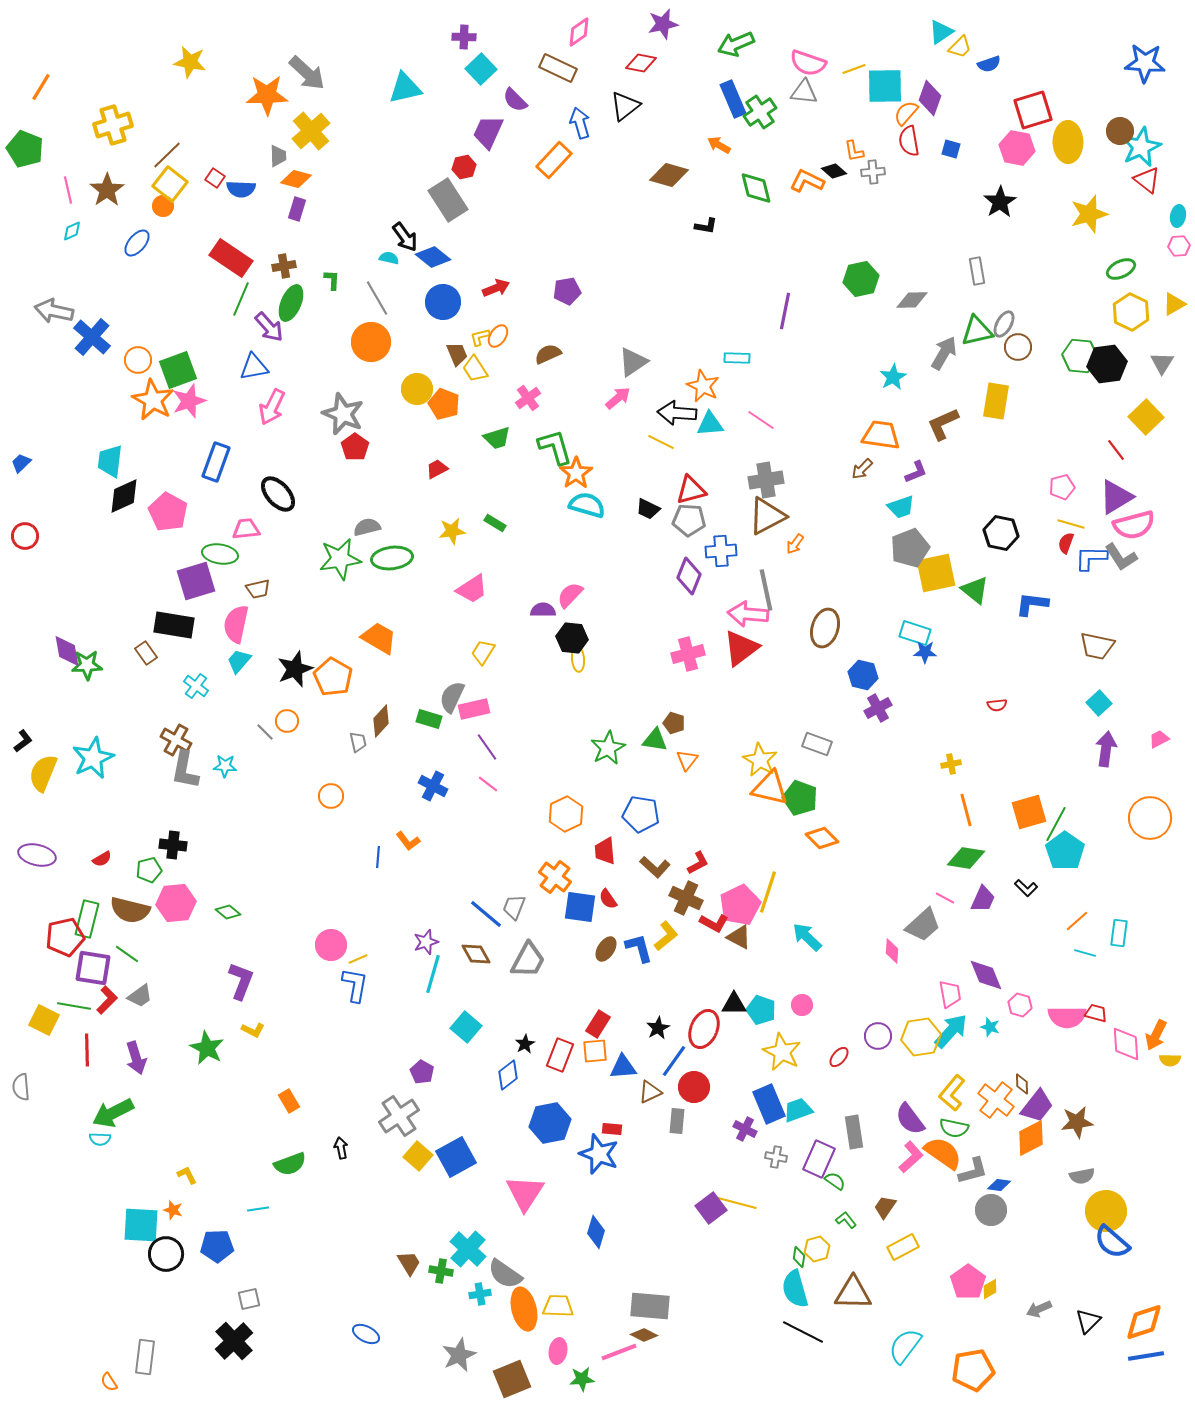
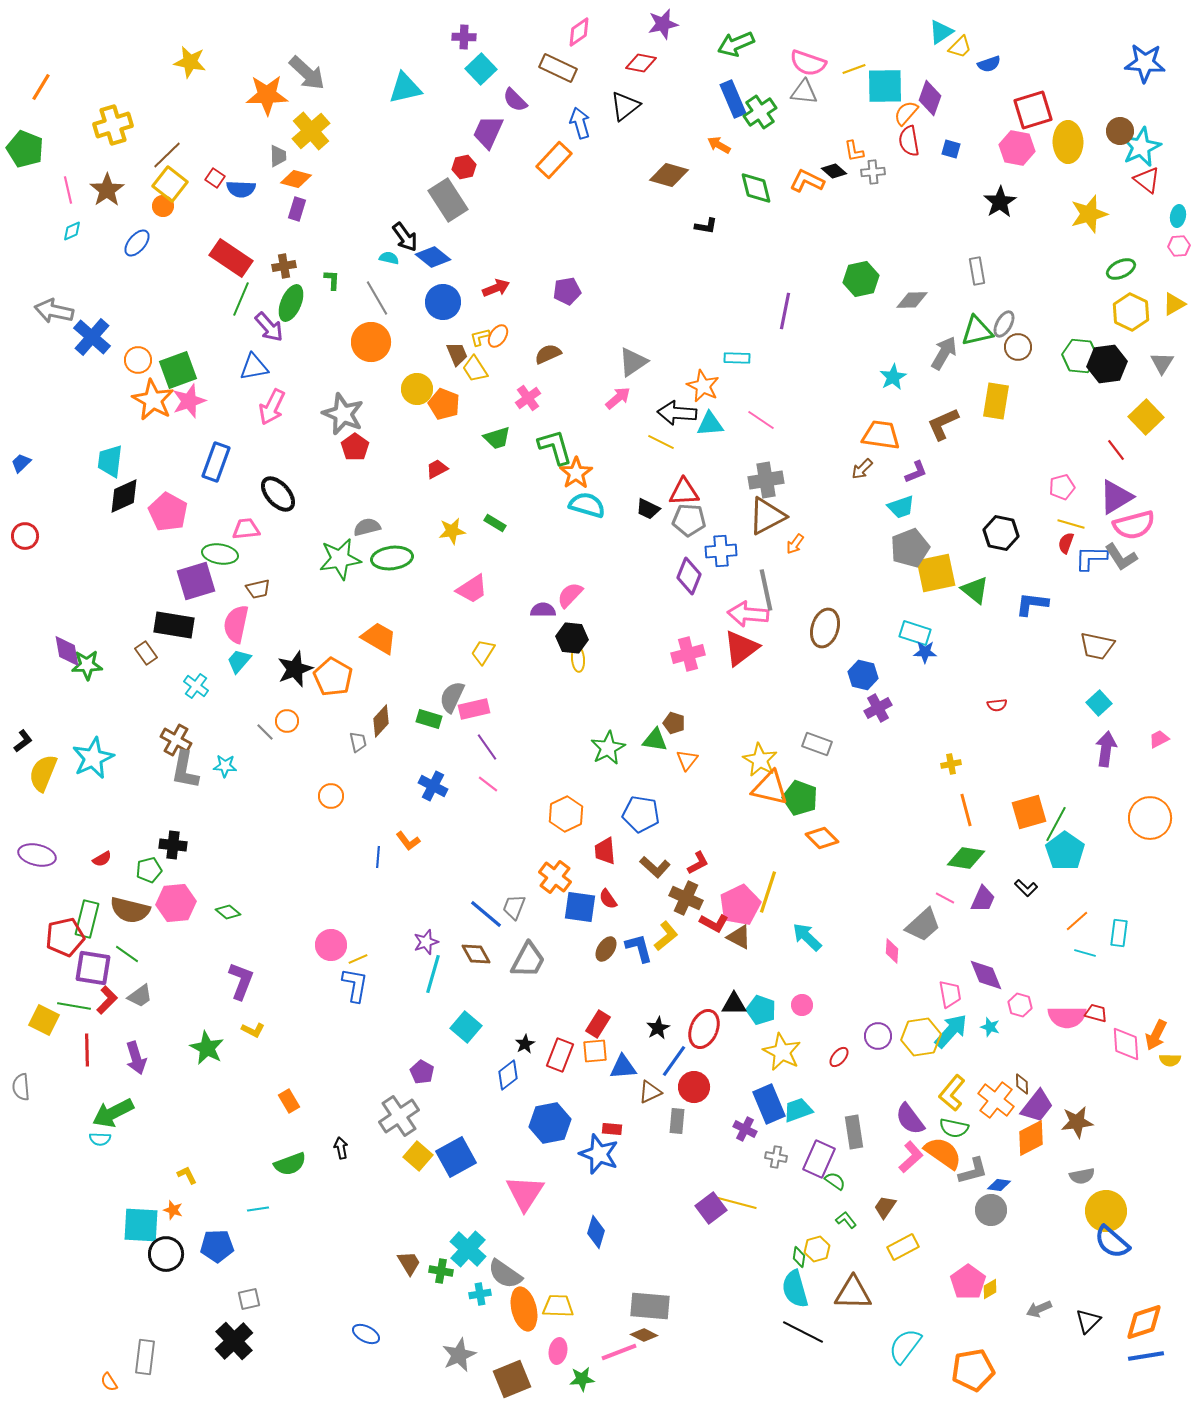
red triangle at (691, 490): moved 7 px left, 2 px down; rotated 12 degrees clockwise
